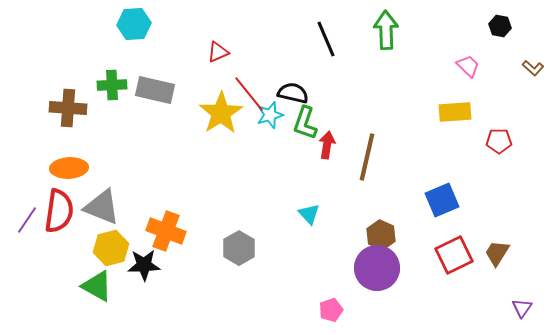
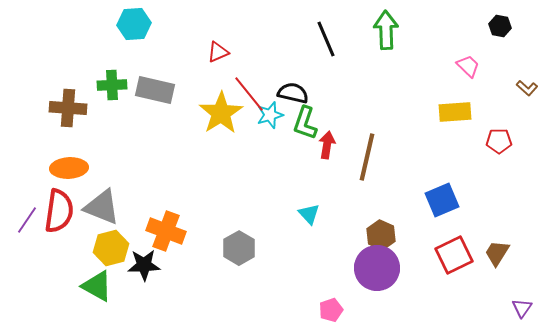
brown L-shape: moved 6 px left, 20 px down
